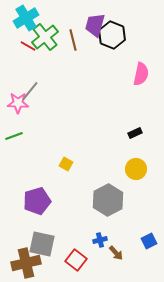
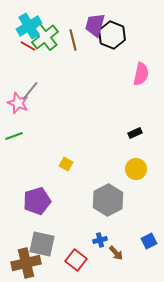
cyan cross: moved 3 px right, 8 px down
pink star: rotated 20 degrees clockwise
